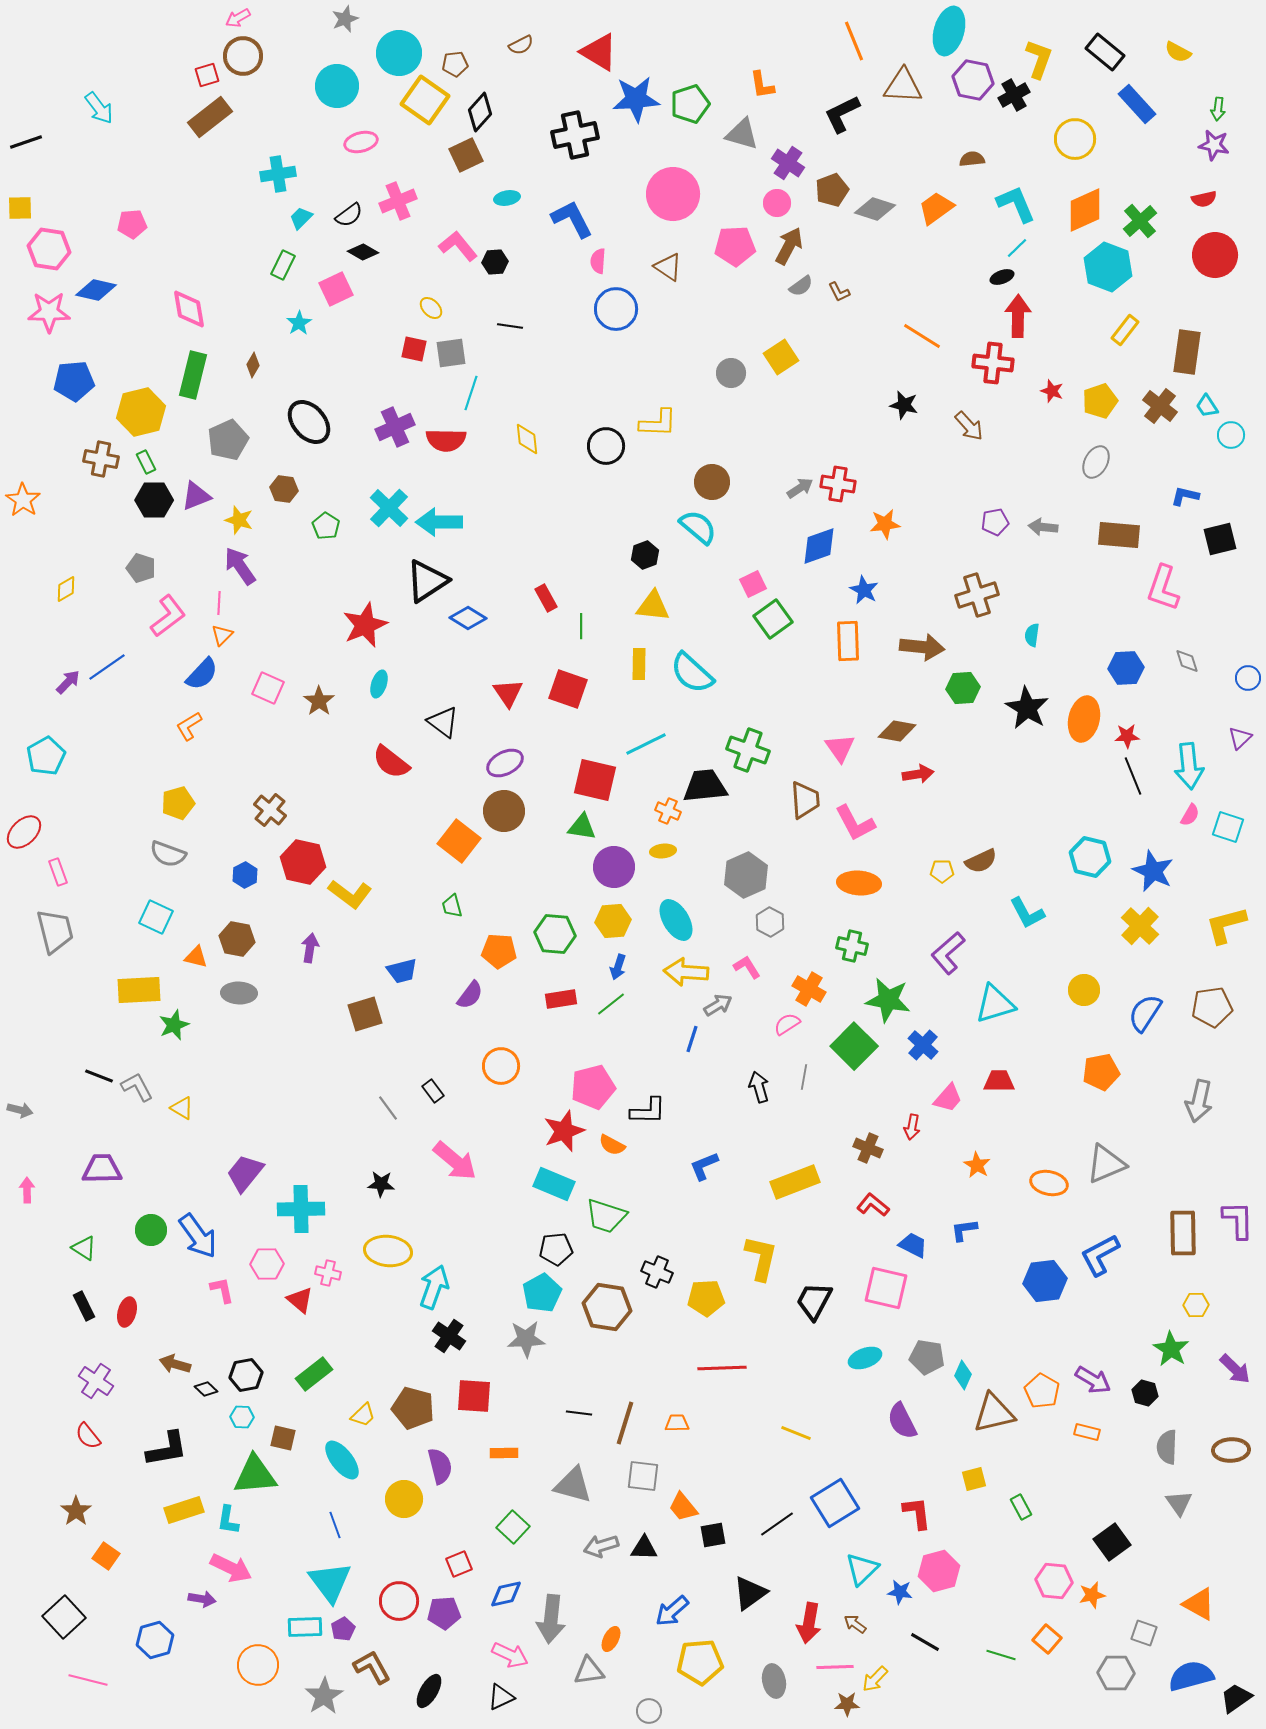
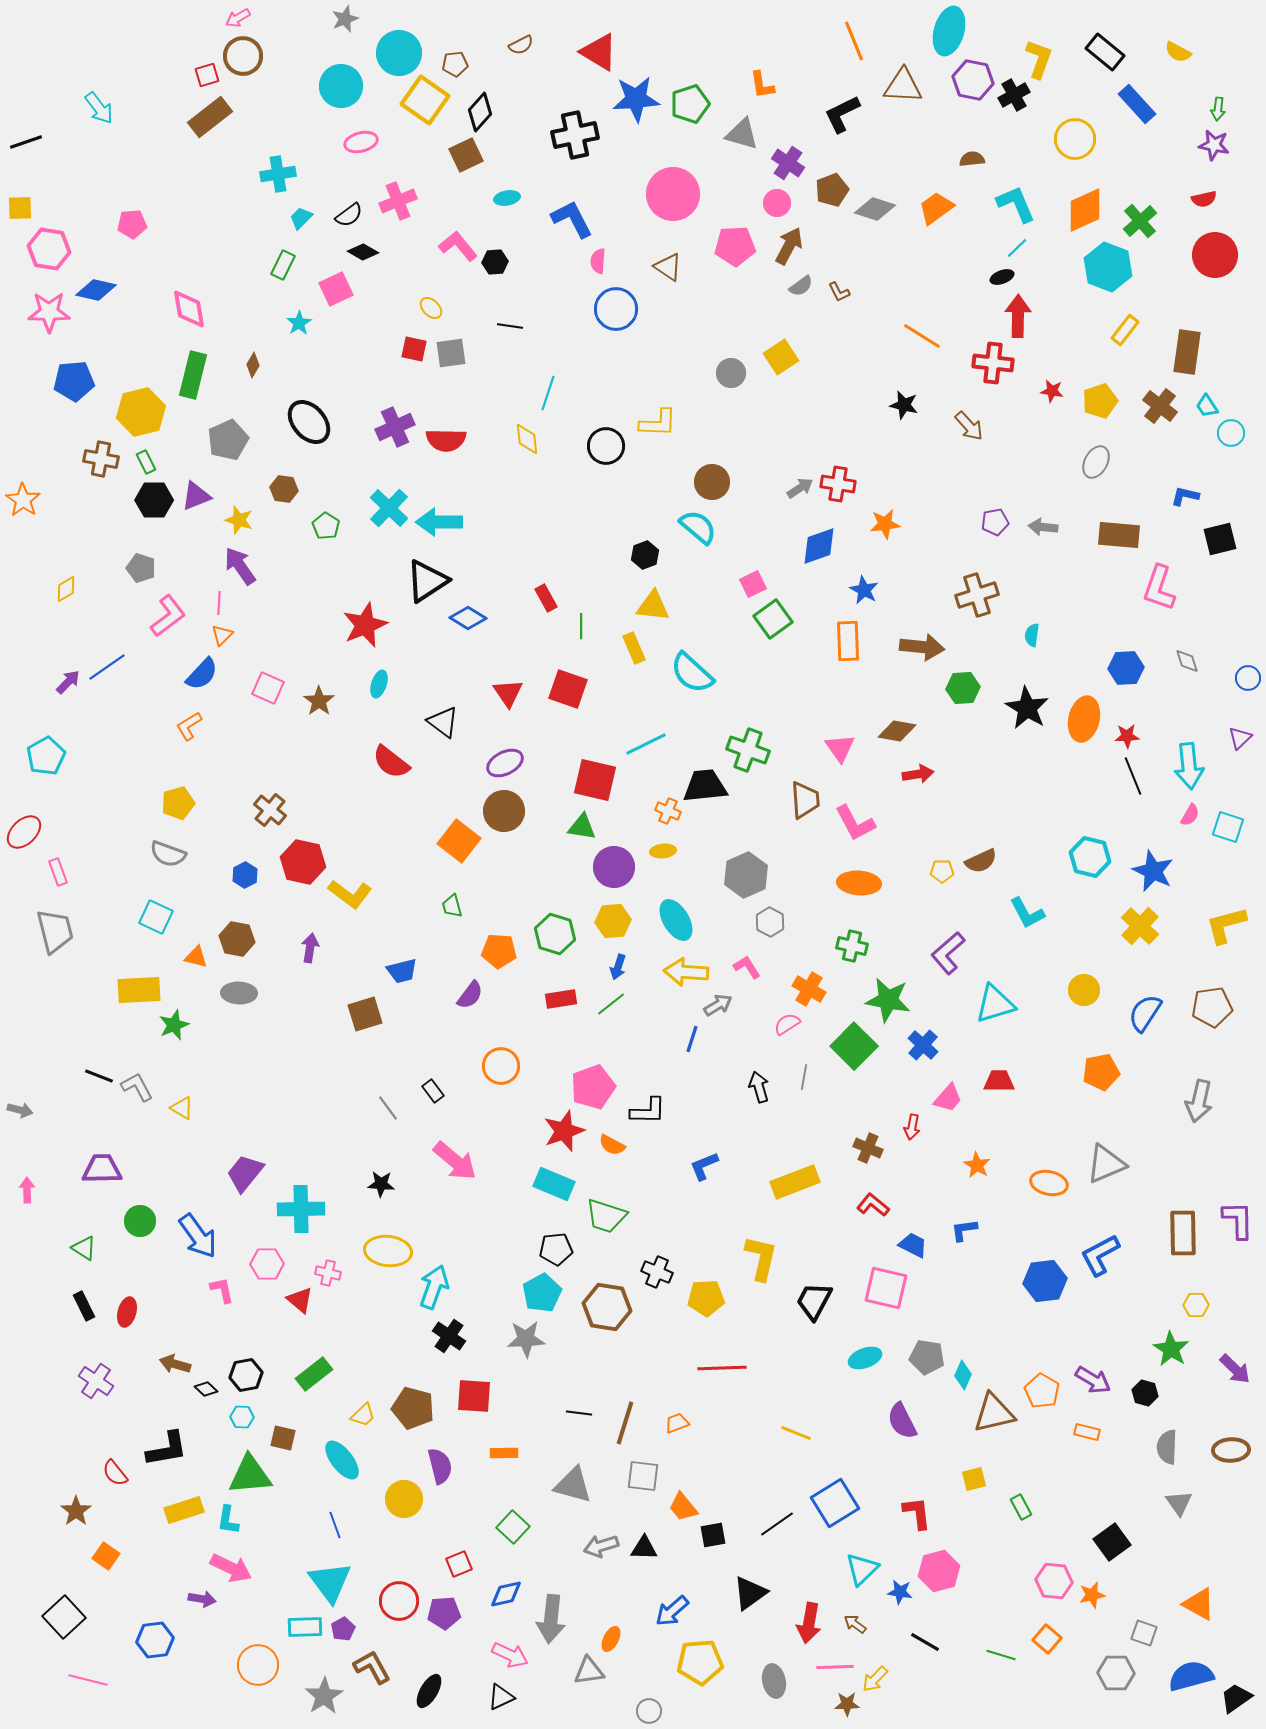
cyan circle at (337, 86): moved 4 px right
red star at (1052, 391): rotated 10 degrees counterclockwise
cyan line at (471, 393): moved 77 px right
cyan circle at (1231, 435): moved 2 px up
pink L-shape at (1163, 588): moved 4 px left
yellow rectangle at (639, 664): moved 5 px left, 16 px up; rotated 24 degrees counterclockwise
green hexagon at (555, 934): rotated 12 degrees clockwise
pink pentagon at (593, 1087): rotated 6 degrees counterclockwise
green circle at (151, 1230): moved 11 px left, 9 px up
orange trapezoid at (677, 1423): rotated 20 degrees counterclockwise
red semicircle at (88, 1436): moved 27 px right, 37 px down
green triangle at (255, 1475): moved 5 px left
blue hexagon at (155, 1640): rotated 9 degrees clockwise
